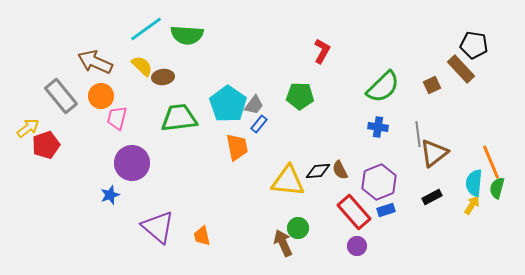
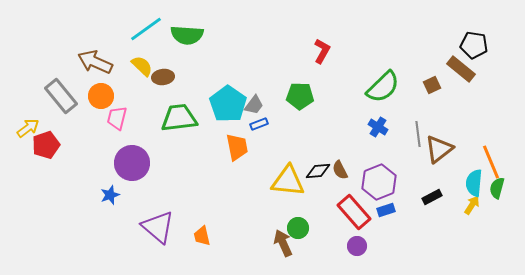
brown rectangle at (461, 69): rotated 8 degrees counterclockwise
blue rectangle at (259, 124): rotated 30 degrees clockwise
blue cross at (378, 127): rotated 24 degrees clockwise
brown triangle at (434, 153): moved 5 px right, 4 px up
